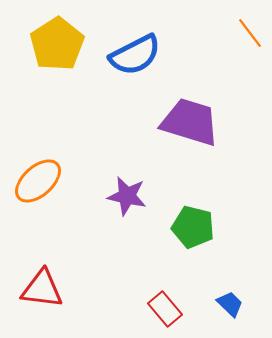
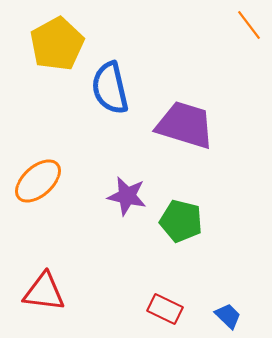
orange line: moved 1 px left, 8 px up
yellow pentagon: rotated 4 degrees clockwise
blue semicircle: moved 25 px left, 33 px down; rotated 104 degrees clockwise
purple trapezoid: moved 5 px left, 3 px down
green pentagon: moved 12 px left, 6 px up
red triangle: moved 2 px right, 3 px down
blue trapezoid: moved 2 px left, 12 px down
red rectangle: rotated 24 degrees counterclockwise
